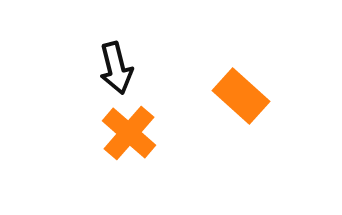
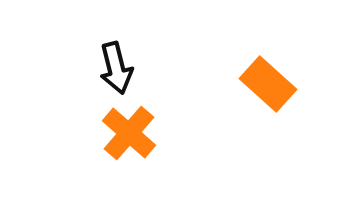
orange rectangle: moved 27 px right, 12 px up
